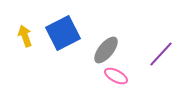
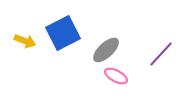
yellow arrow: moved 5 px down; rotated 130 degrees clockwise
gray ellipse: rotated 8 degrees clockwise
